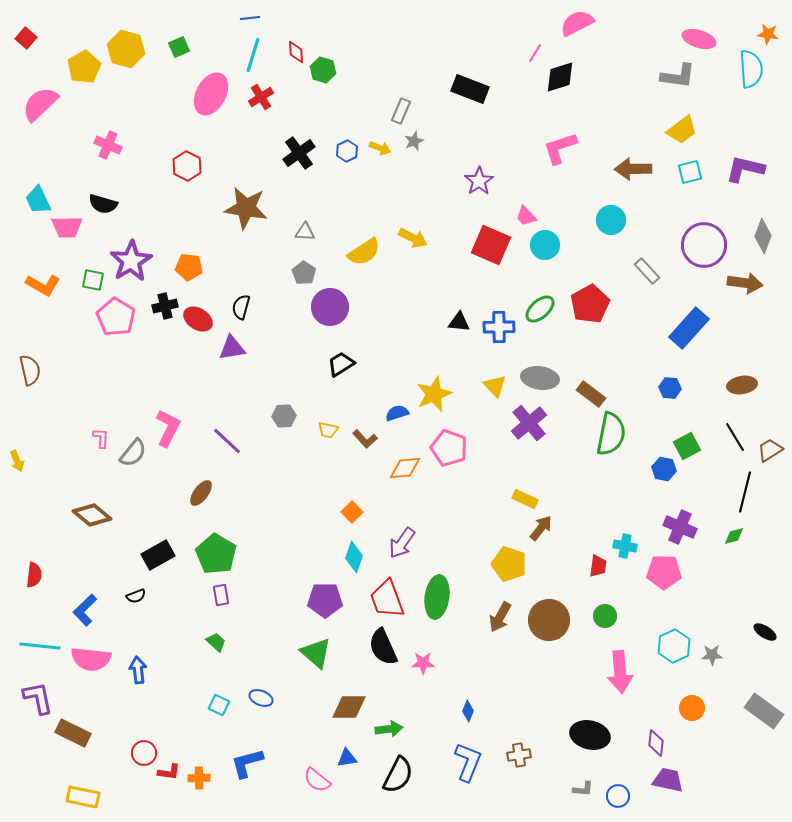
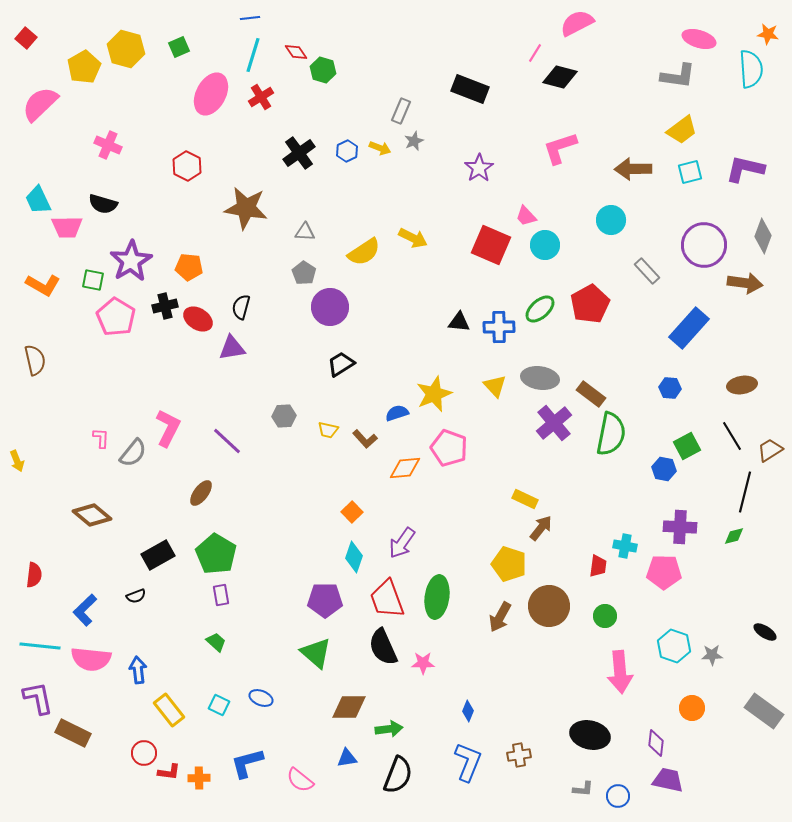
red diamond at (296, 52): rotated 30 degrees counterclockwise
black diamond at (560, 77): rotated 32 degrees clockwise
purple star at (479, 181): moved 13 px up
brown semicircle at (30, 370): moved 5 px right, 10 px up
purple cross at (529, 423): moved 25 px right
black line at (735, 437): moved 3 px left, 1 px up
purple cross at (680, 527): rotated 20 degrees counterclockwise
brown circle at (549, 620): moved 14 px up
cyan hexagon at (674, 646): rotated 16 degrees counterclockwise
black semicircle at (398, 775): rotated 6 degrees counterclockwise
pink semicircle at (317, 780): moved 17 px left
yellow rectangle at (83, 797): moved 86 px right, 87 px up; rotated 40 degrees clockwise
